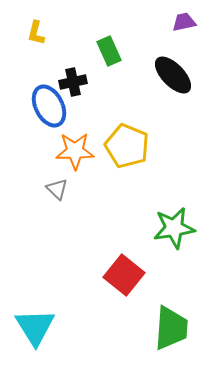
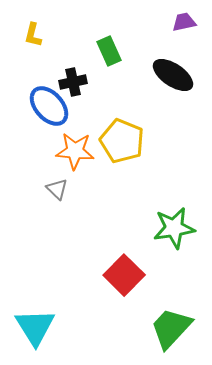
yellow L-shape: moved 3 px left, 2 px down
black ellipse: rotated 12 degrees counterclockwise
blue ellipse: rotated 15 degrees counterclockwise
yellow pentagon: moved 5 px left, 5 px up
orange star: rotated 6 degrees clockwise
red square: rotated 6 degrees clockwise
green trapezoid: rotated 141 degrees counterclockwise
